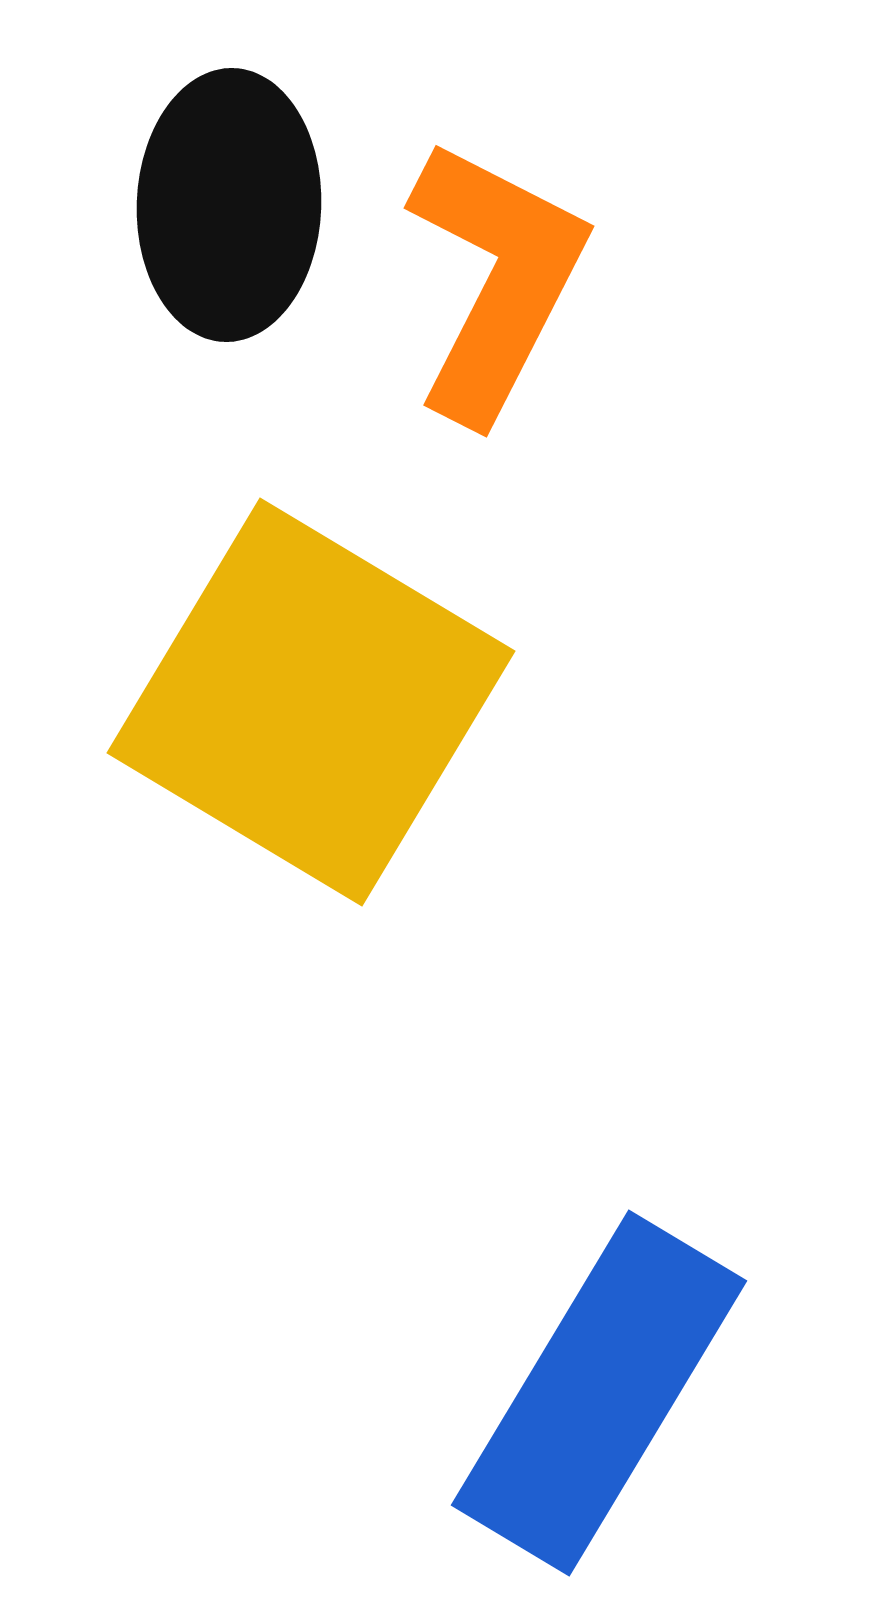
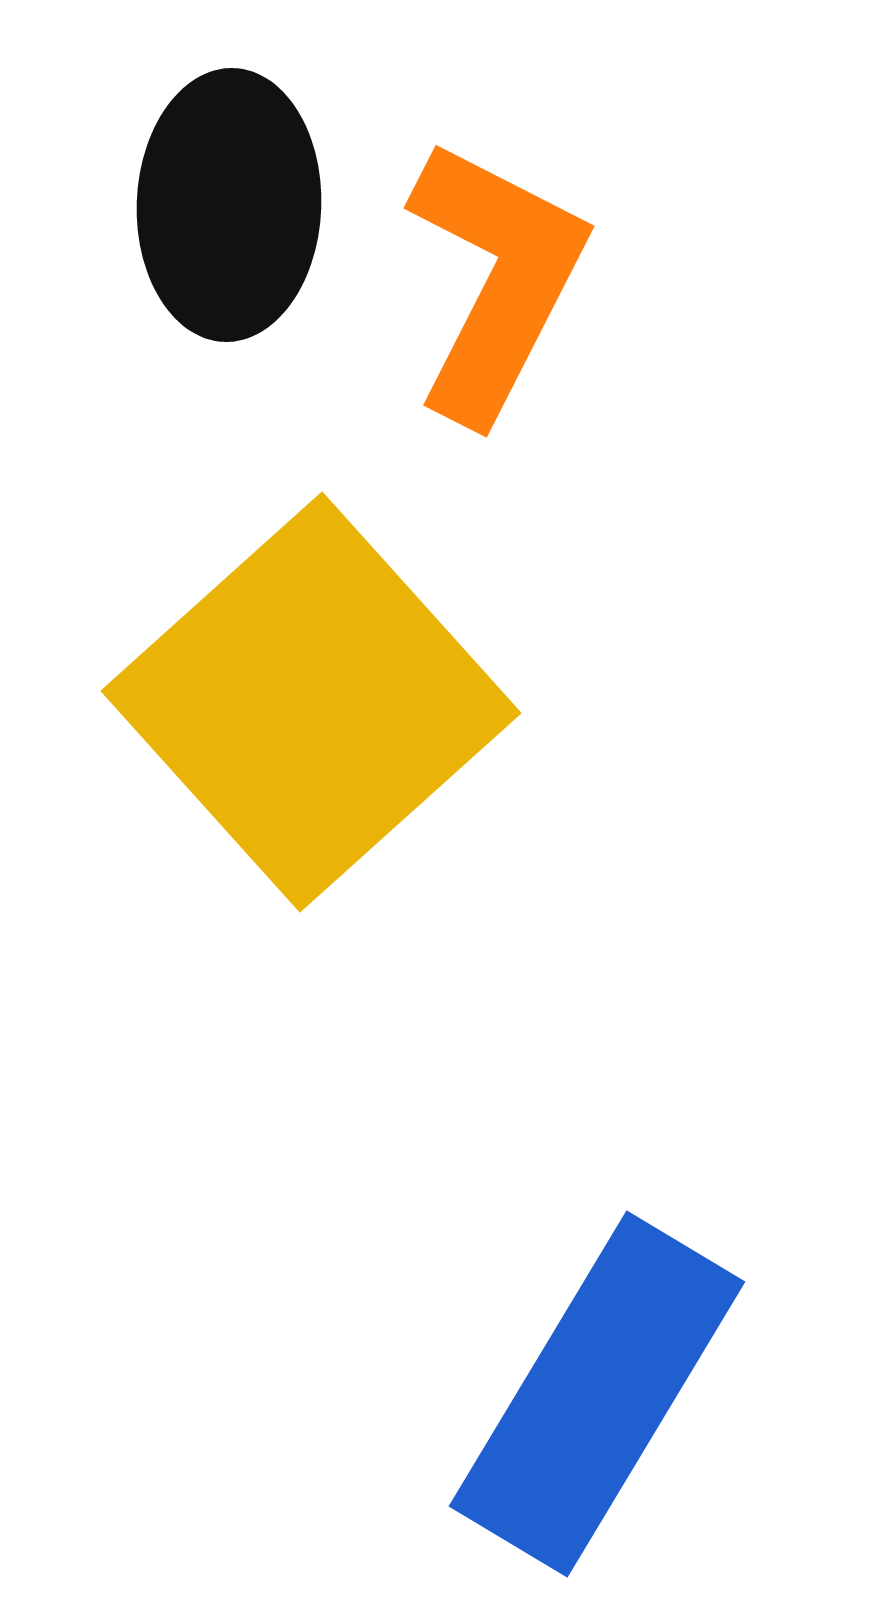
yellow square: rotated 17 degrees clockwise
blue rectangle: moved 2 px left, 1 px down
